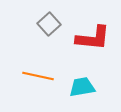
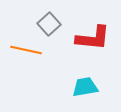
orange line: moved 12 px left, 26 px up
cyan trapezoid: moved 3 px right
